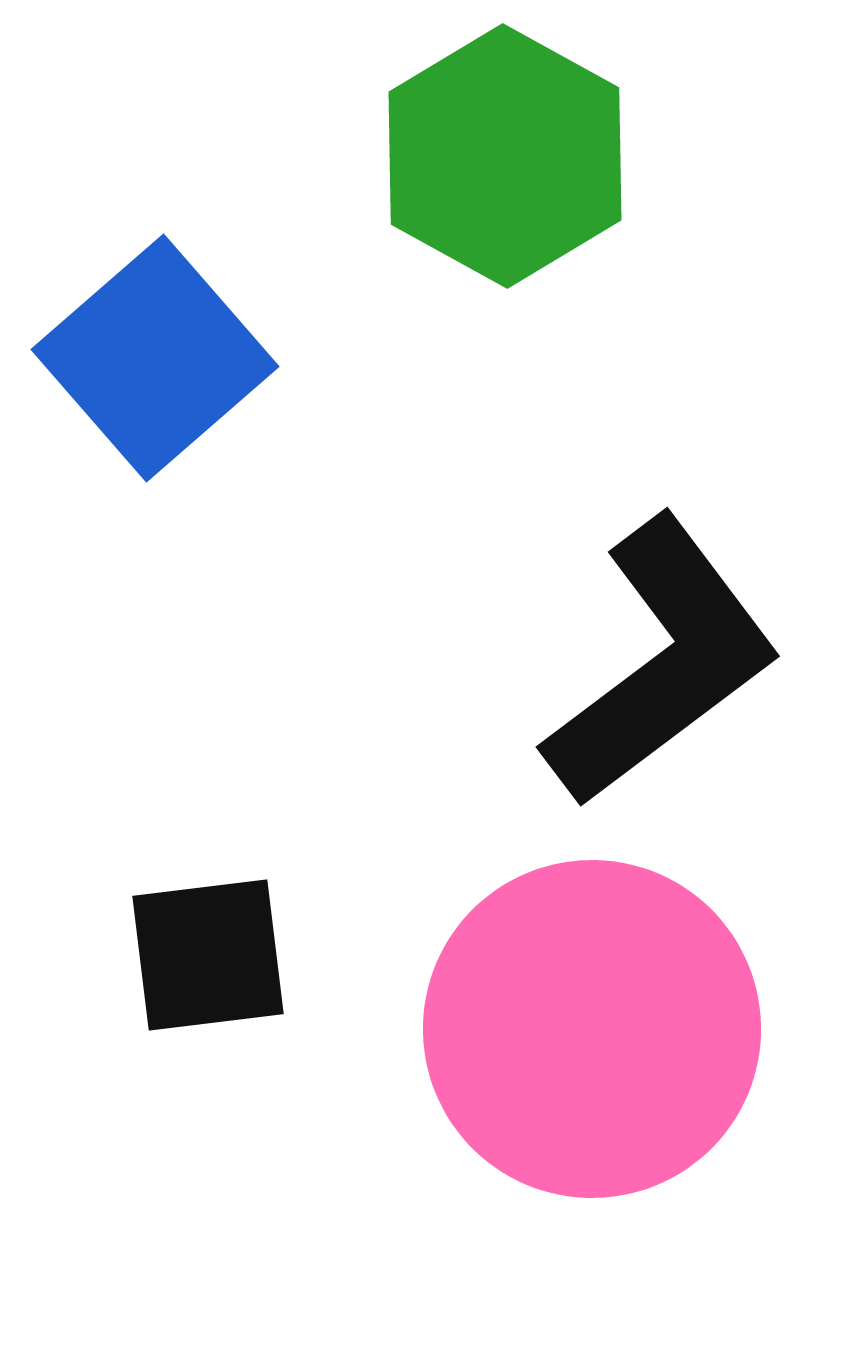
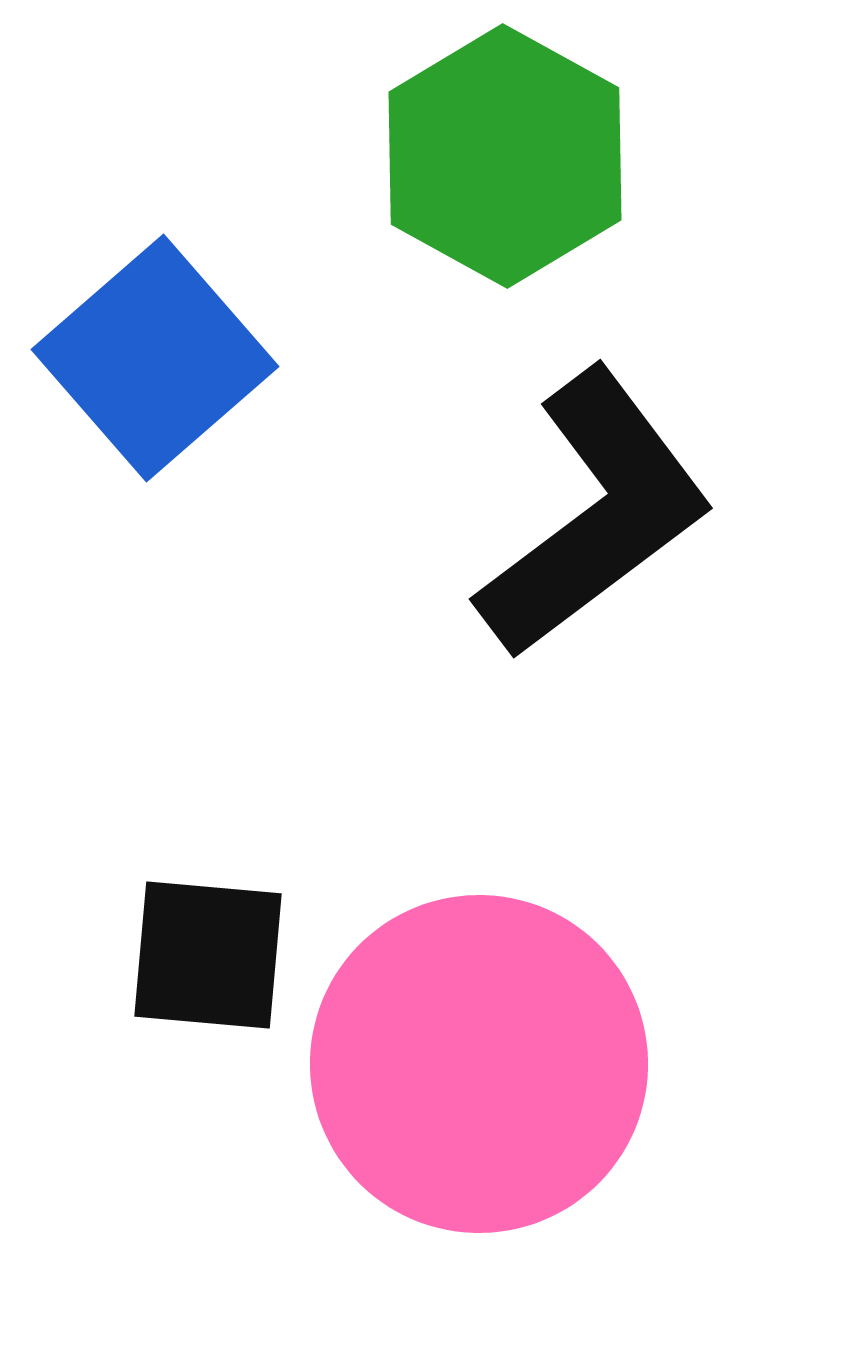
black L-shape: moved 67 px left, 148 px up
black square: rotated 12 degrees clockwise
pink circle: moved 113 px left, 35 px down
